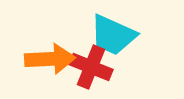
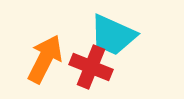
orange arrow: moved 5 px left; rotated 60 degrees counterclockwise
